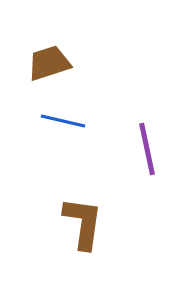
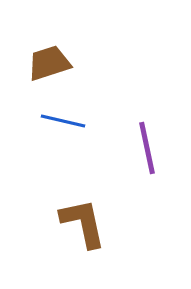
purple line: moved 1 px up
brown L-shape: rotated 20 degrees counterclockwise
